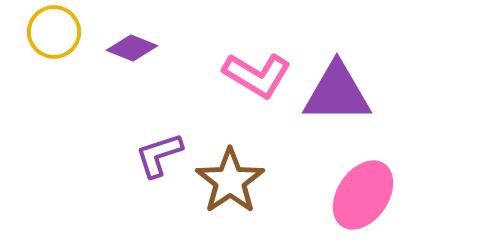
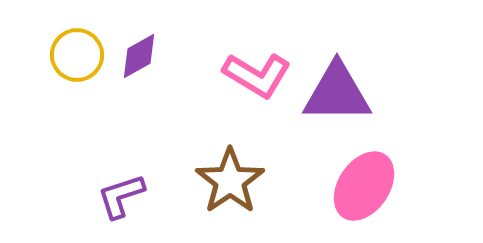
yellow circle: moved 23 px right, 23 px down
purple diamond: moved 7 px right, 8 px down; rotated 51 degrees counterclockwise
purple L-shape: moved 38 px left, 41 px down
pink ellipse: moved 1 px right, 9 px up
